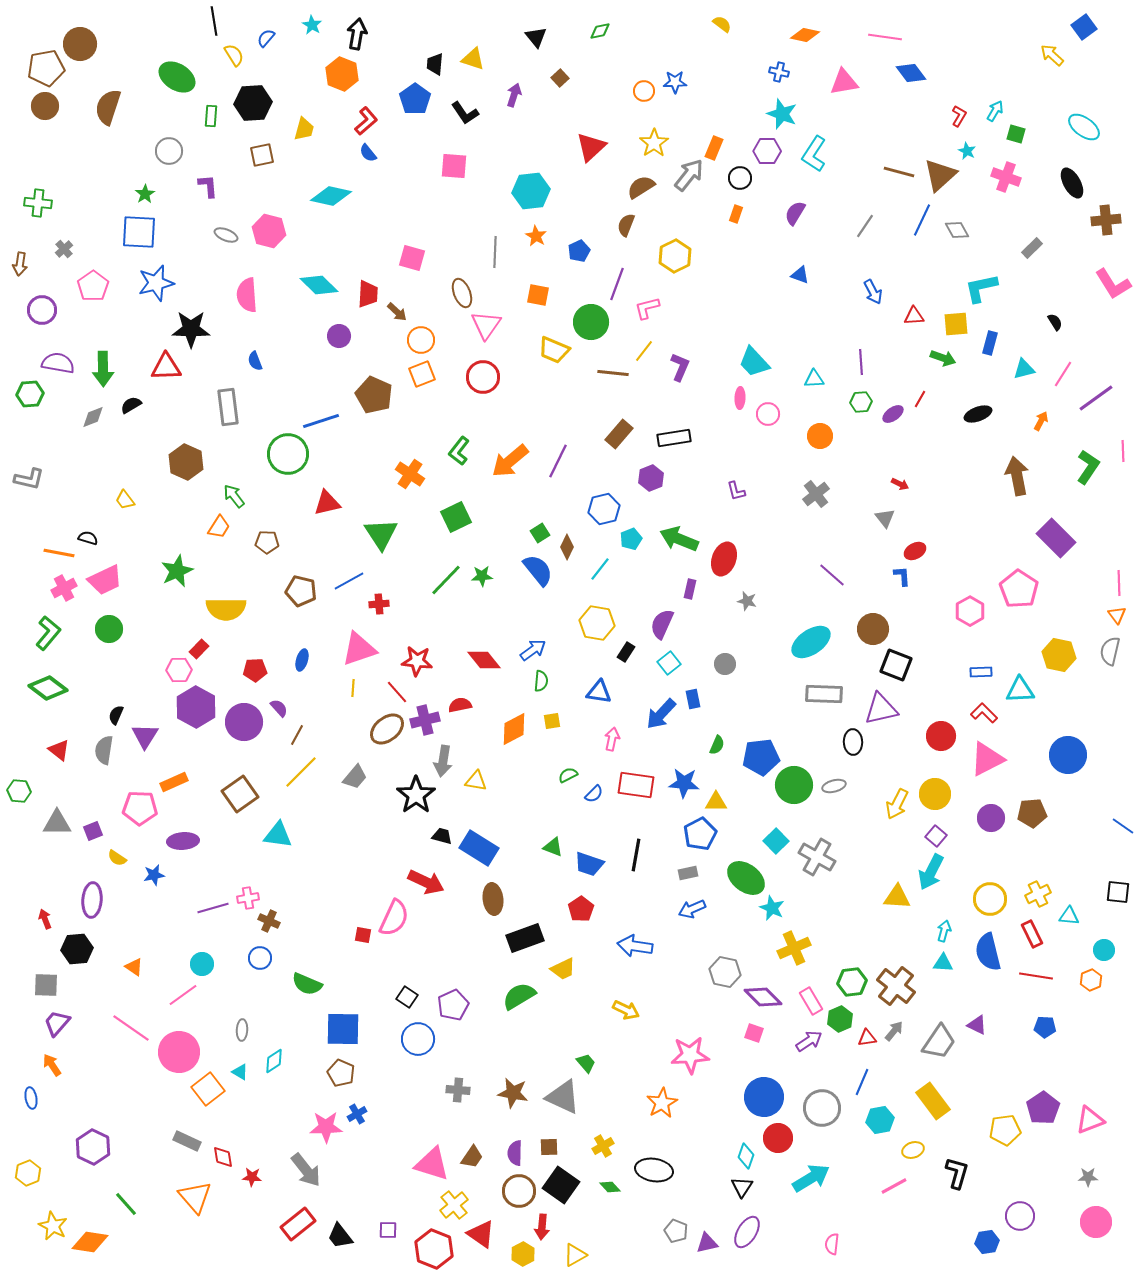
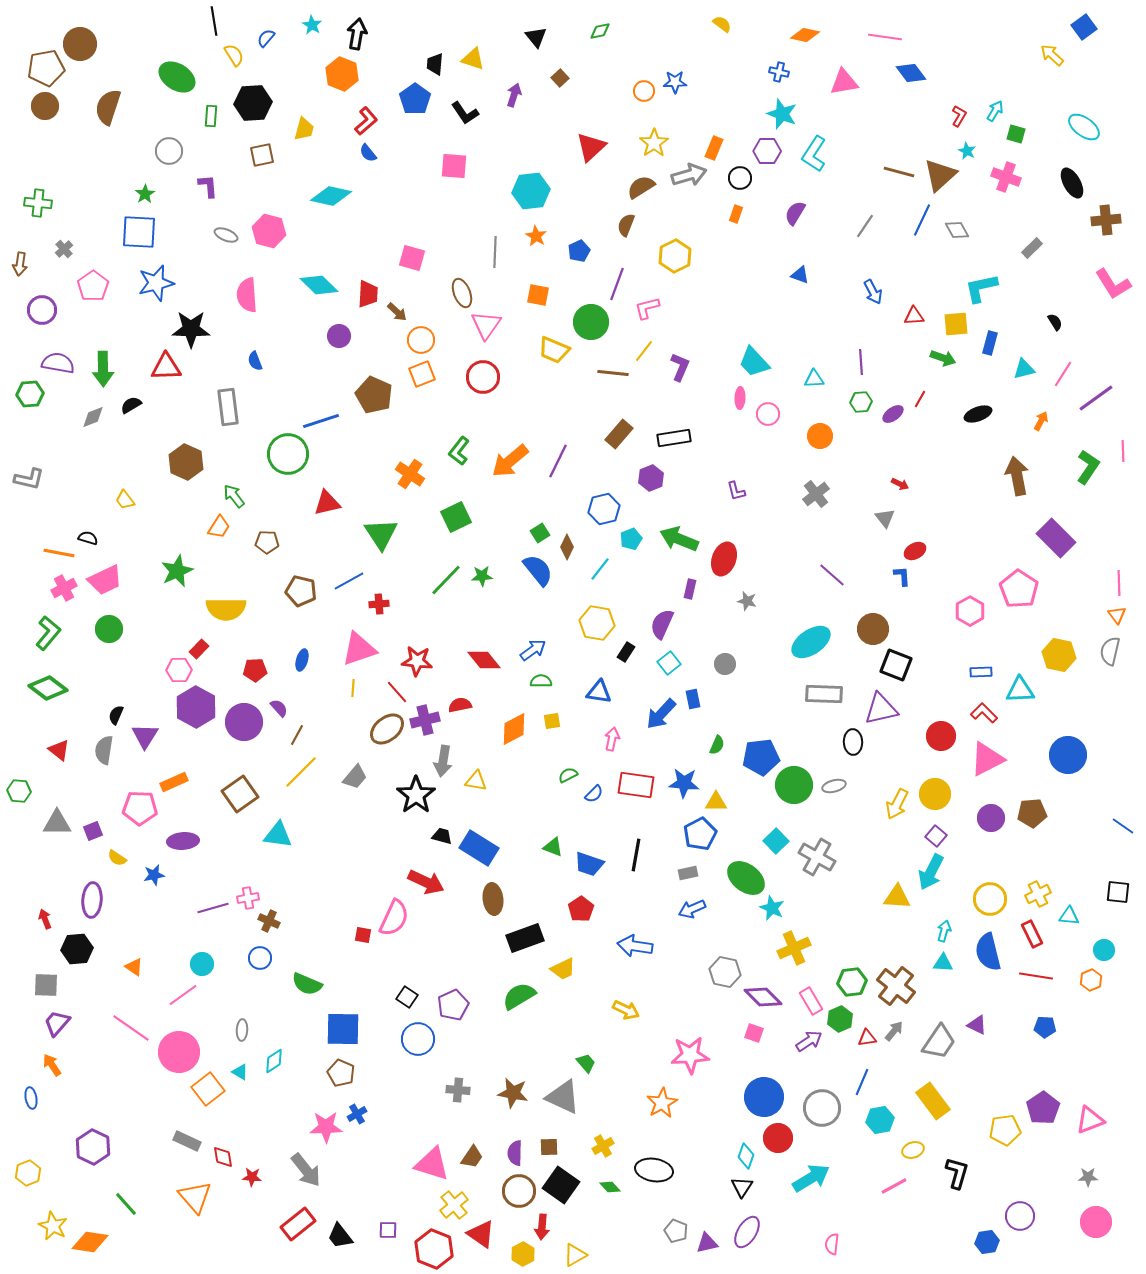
gray arrow at (689, 175): rotated 36 degrees clockwise
green semicircle at (541, 681): rotated 95 degrees counterclockwise
